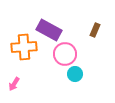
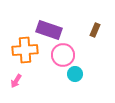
purple rectangle: rotated 10 degrees counterclockwise
orange cross: moved 1 px right, 3 px down
pink circle: moved 2 px left, 1 px down
pink arrow: moved 2 px right, 3 px up
